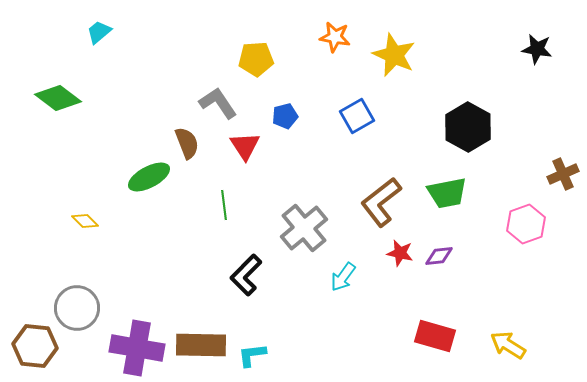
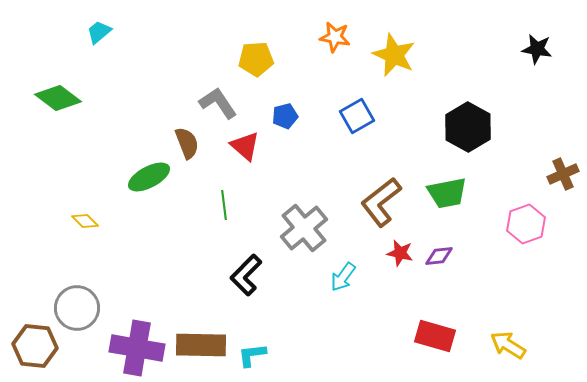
red triangle: rotated 16 degrees counterclockwise
